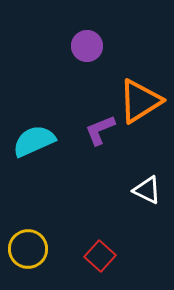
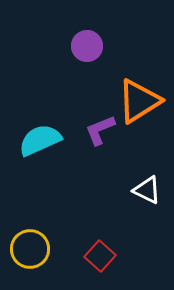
orange triangle: moved 1 px left
cyan semicircle: moved 6 px right, 1 px up
yellow circle: moved 2 px right
